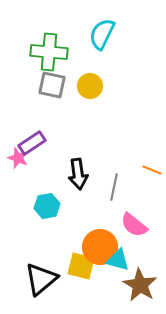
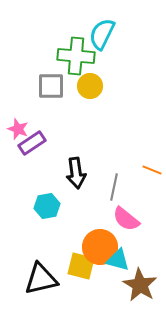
green cross: moved 27 px right, 4 px down
gray square: moved 1 px left, 1 px down; rotated 12 degrees counterclockwise
pink star: moved 29 px up
black arrow: moved 2 px left, 1 px up
pink semicircle: moved 8 px left, 6 px up
black triangle: rotated 27 degrees clockwise
